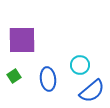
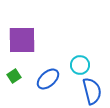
blue ellipse: rotated 55 degrees clockwise
blue semicircle: rotated 64 degrees counterclockwise
